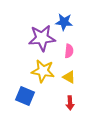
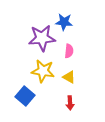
blue square: rotated 18 degrees clockwise
